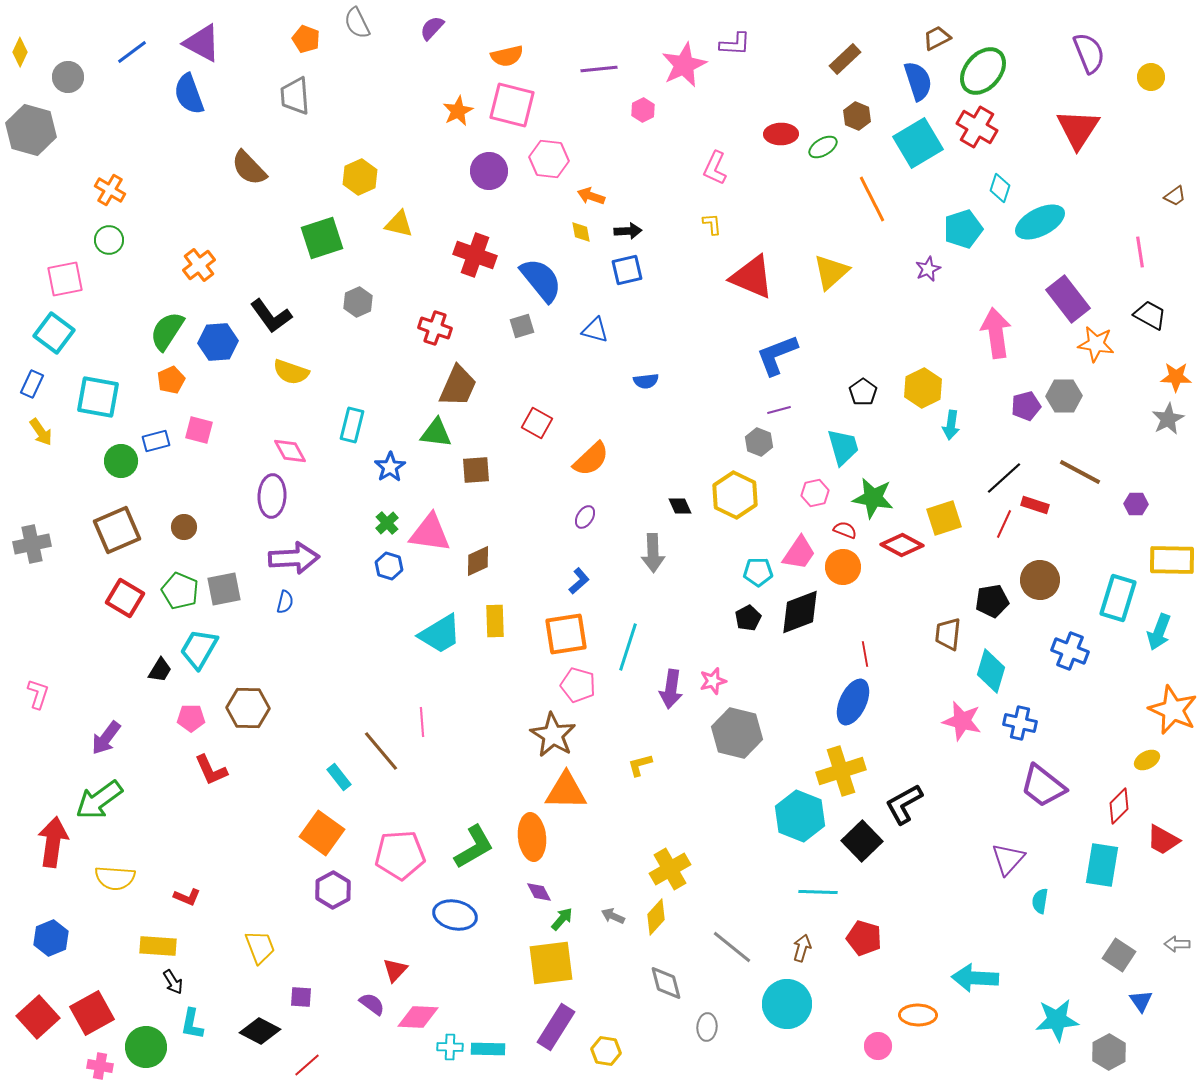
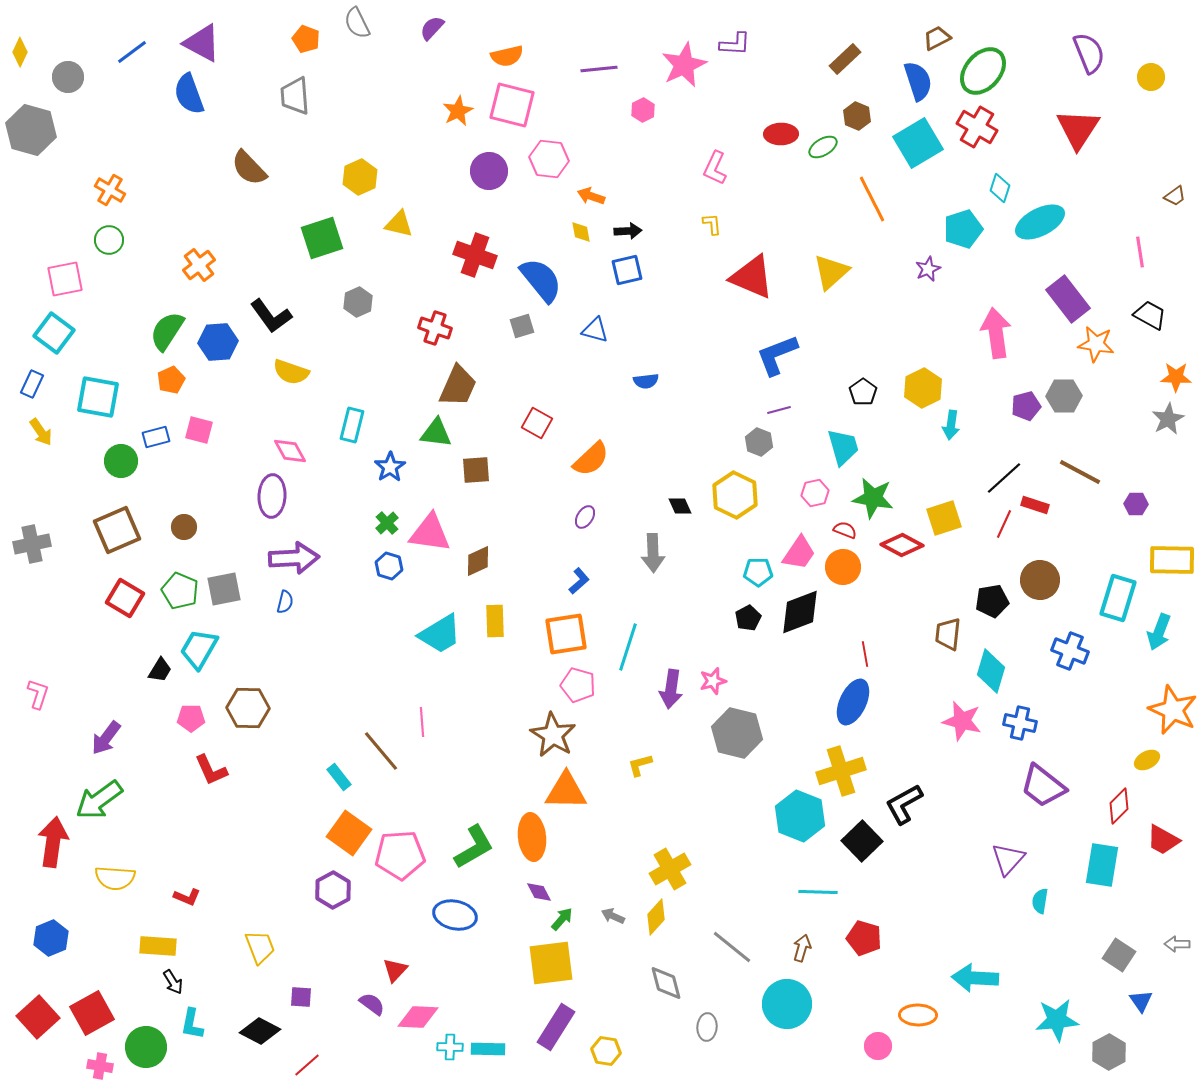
blue rectangle at (156, 441): moved 4 px up
orange square at (322, 833): moved 27 px right
